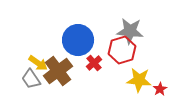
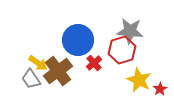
yellow star: rotated 20 degrees clockwise
